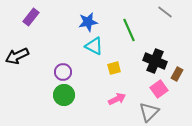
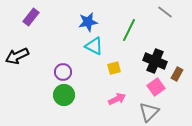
green line: rotated 50 degrees clockwise
pink square: moved 3 px left, 2 px up
